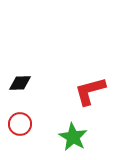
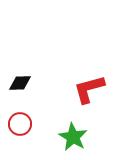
red L-shape: moved 1 px left, 2 px up
